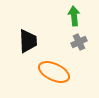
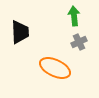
black trapezoid: moved 8 px left, 9 px up
orange ellipse: moved 1 px right, 4 px up
